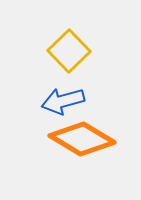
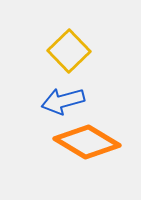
orange diamond: moved 5 px right, 3 px down
